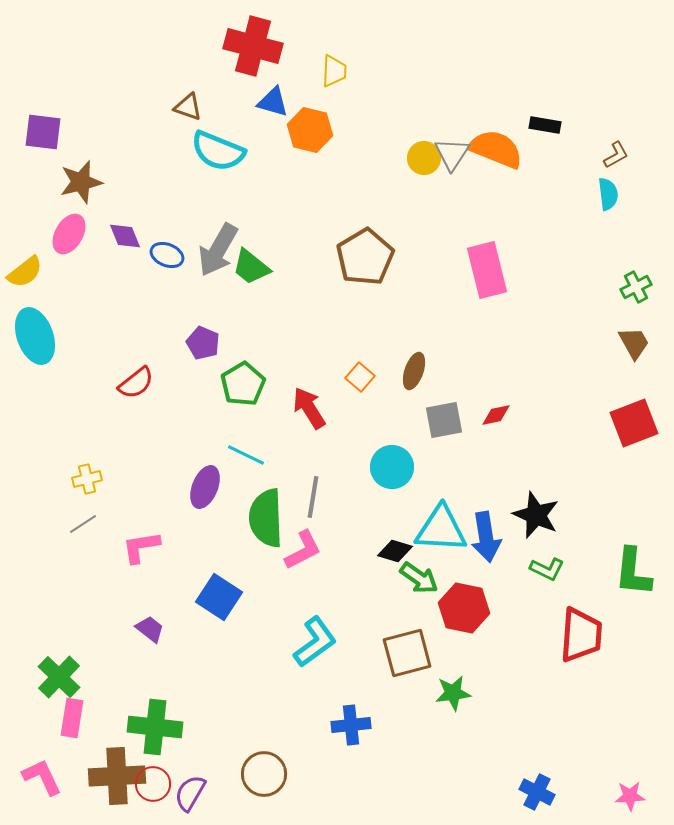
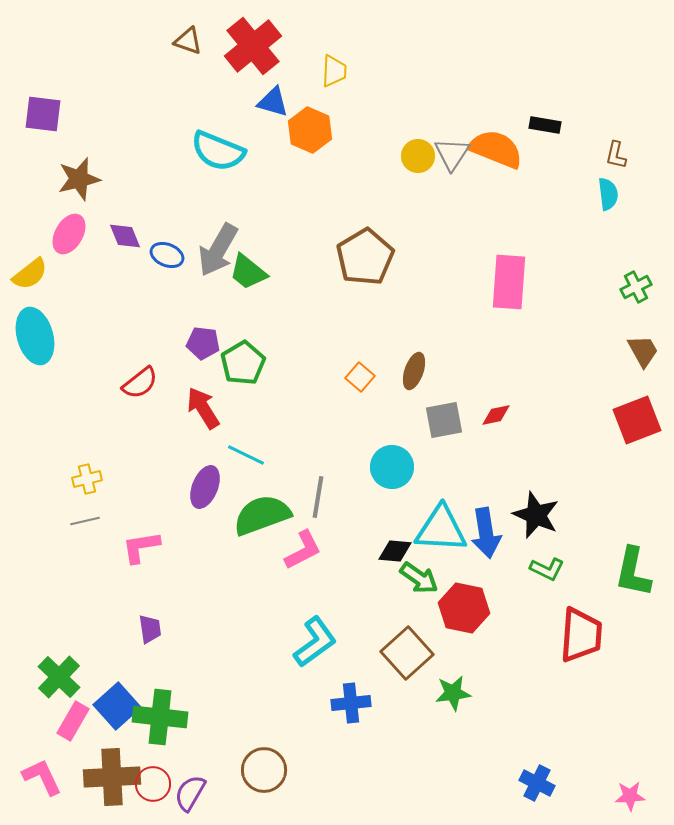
red cross at (253, 46): rotated 36 degrees clockwise
brown triangle at (188, 107): moved 66 px up
orange hexagon at (310, 130): rotated 9 degrees clockwise
purple square at (43, 132): moved 18 px up
brown L-shape at (616, 155): rotated 132 degrees clockwise
yellow circle at (424, 158): moved 6 px left, 2 px up
brown star at (81, 182): moved 2 px left, 3 px up
green trapezoid at (251, 267): moved 3 px left, 5 px down
pink rectangle at (487, 270): moved 22 px right, 12 px down; rotated 18 degrees clockwise
yellow semicircle at (25, 272): moved 5 px right, 2 px down
cyan ellipse at (35, 336): rotated 4 degrees clockwise
purple pentagon at (203, 343): rotated 16 degrees counterclockwise
brown trapezoid at (634, 343): moved 9 px right, 8 px down
red semicircle at (136, 383): moved 4 px right
green pentagon at (243, 384): moved 21 px up
red arrow at (309, 408): moved 106 px left
red square at (634, 423): moved 3 px right, 3 px up
gray line at (313, 497): moved 5 px right
green semicircle at (266, 518): moved 4 px left, 3 px up; rotated 72 degrees clockwise
gray line at (83, 524): moved 2 px right, 3 px up; rotated 20 degrees clockwise
blue arrow at (486, 537): moved 4 px up
black diamond at (395, 551): rotated 12 degrees counterclockwise
green L-shape at (633, 572): rotated 6 degrees clockwise
blue square at (219, 597): moved 102 px left, 109 px down; rotated 15 degrees clockwise
purple trapezoid at (150, 629): rotated 44 degrees clockwise
brown square at (407, 653): rotated 27 degrees counterclockwise
pink rectangle at (72, 718): moved 1 px right, 3 px down; rotated 21 degrees clockwise
blue cross at (351, 725): moved 22 px up
green cross at (155, 727): moved 5 px right, 10 px up
brown circle at (264, 774): moved 4 px up
brown cross at (117, 776): moved 5 px left, 1 px down
blue cross at (537, 792): moved 9 px up
